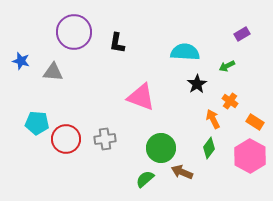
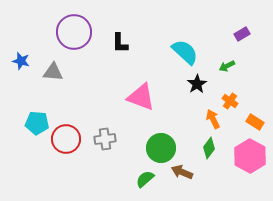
black L-shape: moved 3 px right; rotated 10 degrees counterclockwise
cyan semicircle: rotated 40 degrees clockwise
